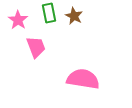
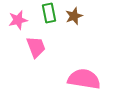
brown star: rotated 24 degrees clockwise
pink star: rotated 24 degrees clockwise
pink semicircle: moved 1 px right
